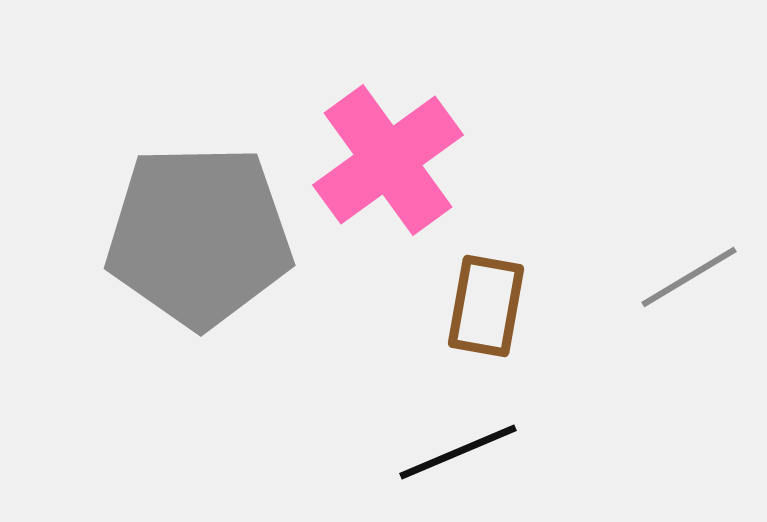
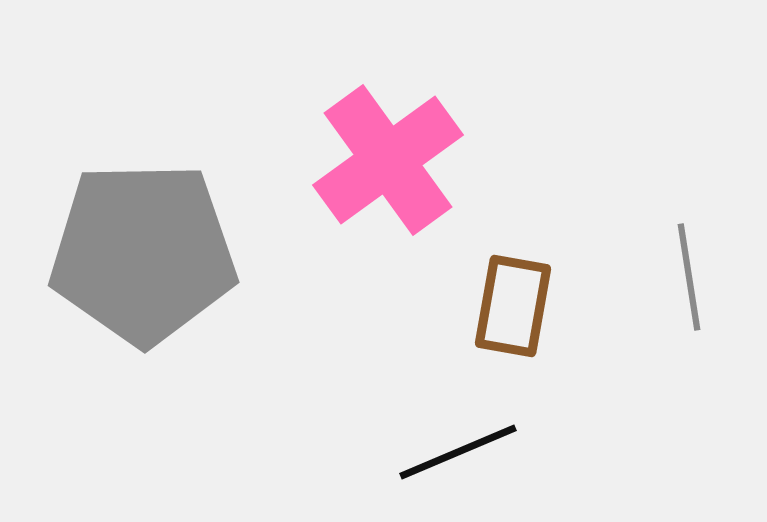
gray pentagon: moved 56 px left, 17 px down
gray line: rotated 68 degrees counterclockwise
brown rectangle: moved 27 px right
